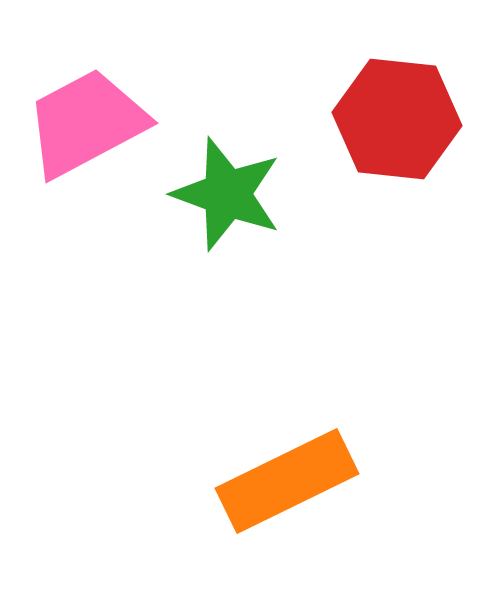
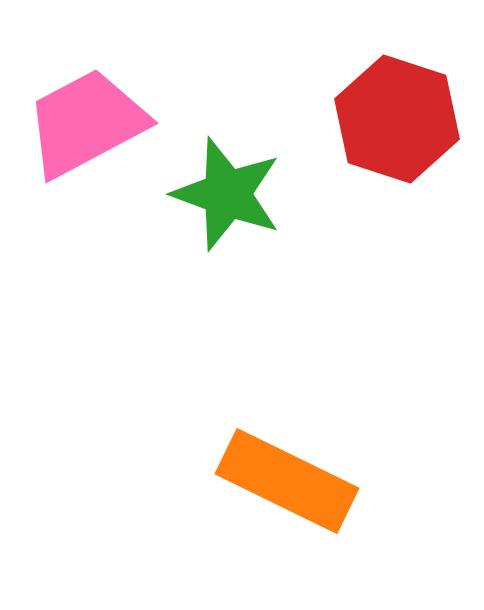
red hexagon: rotated 12 degrees clockwise
orange rectangle: rotated 52 degrees clockwise
